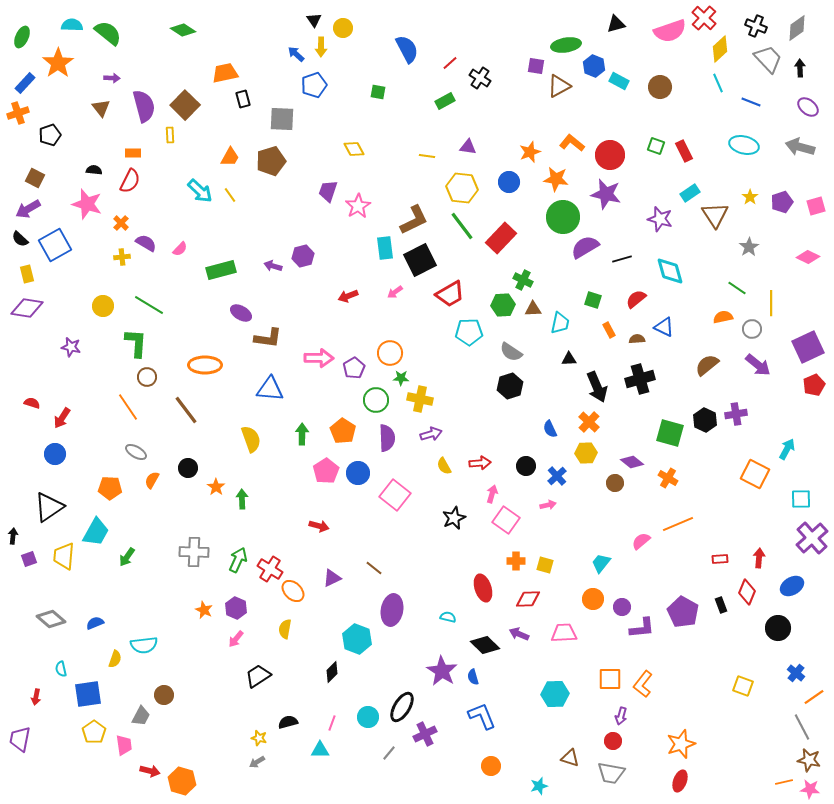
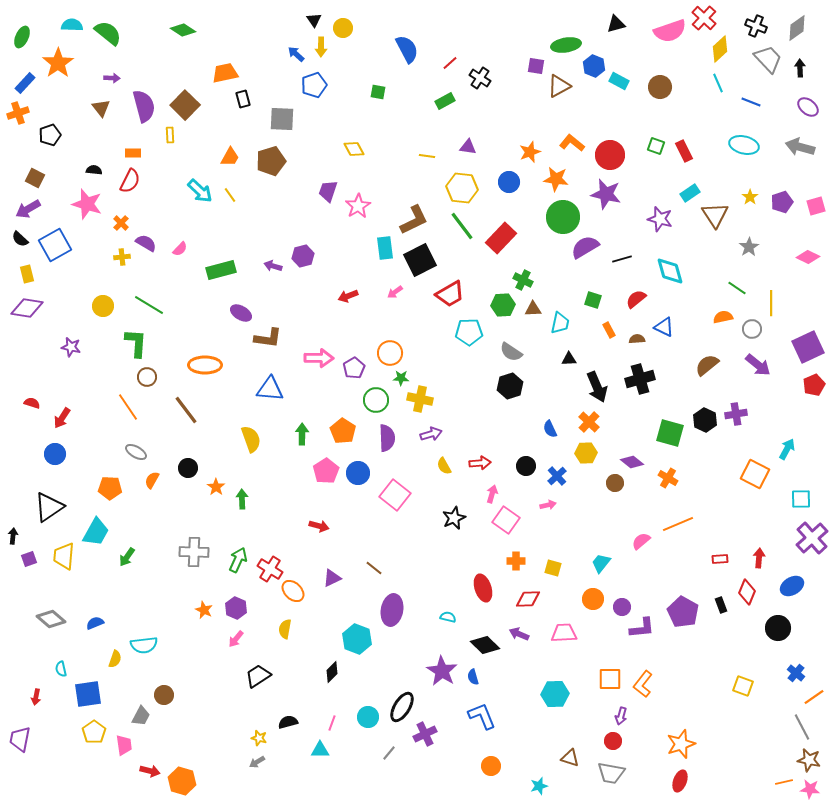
yellow square at (545, 565): moved 8 px right, 3 px down
